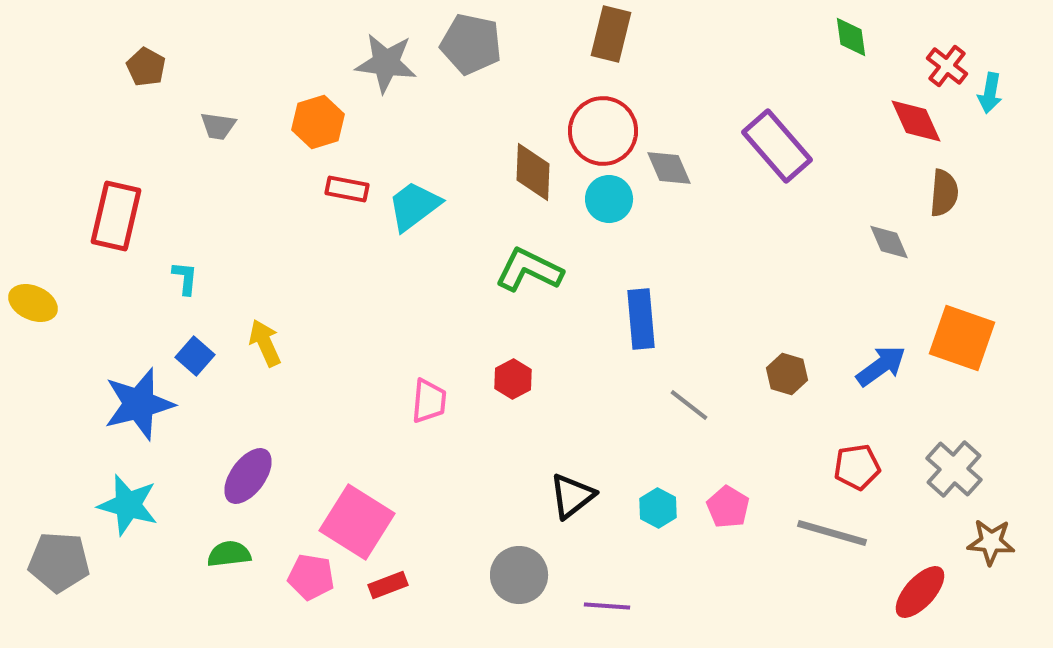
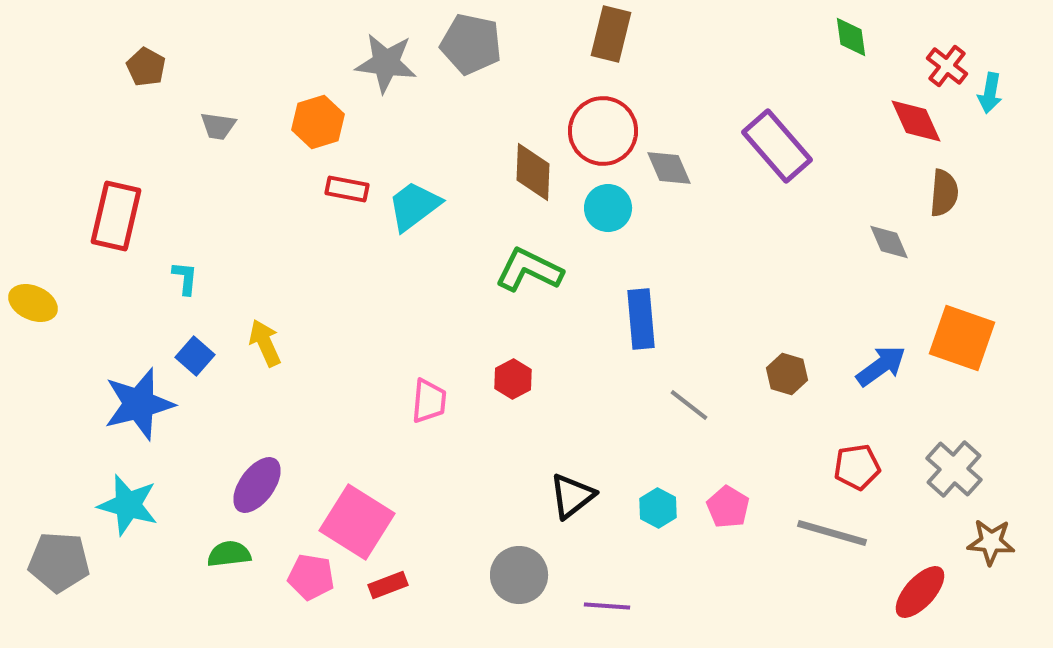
cyan circle at (609, 199): moved 1 px left, 9 px down
purple ellipse at (248, 476): moved 9 px right, 9 px down
